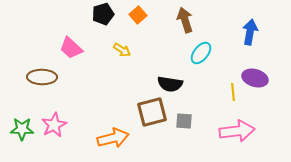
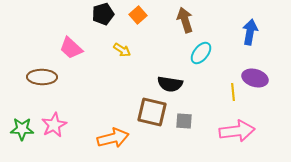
brown square: rotated 28 degrees clockwise
